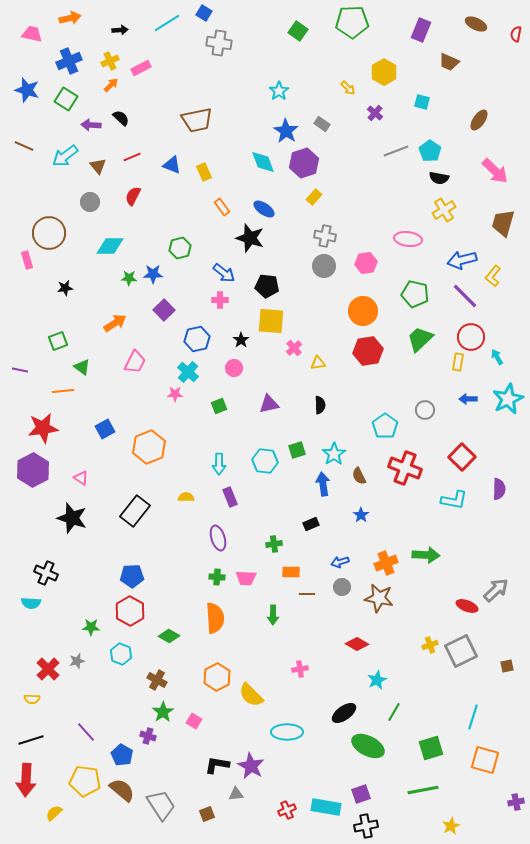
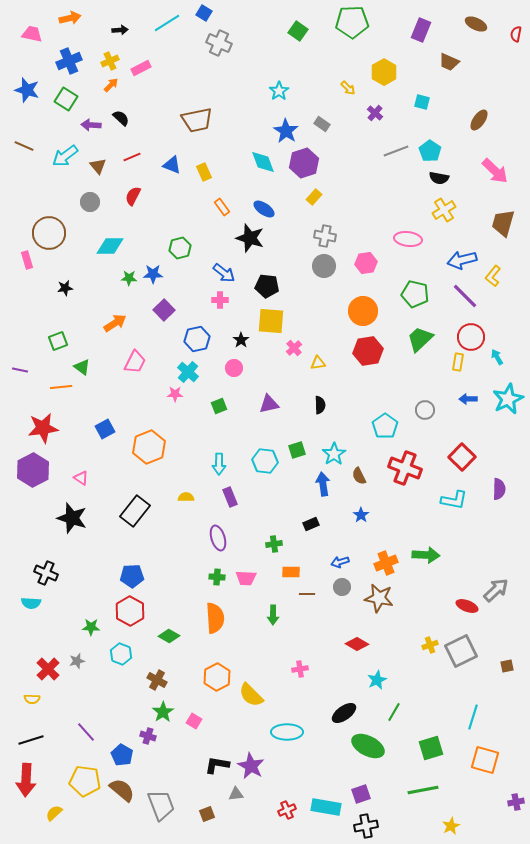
gray cross at (219, 43): rotated 15 degrees clockwise
orange line at (63, 391): moved 2 px left, 4 px up
gray trapezoid at (161, 805): rotated 12 degrees clockwise
